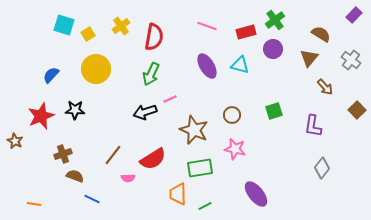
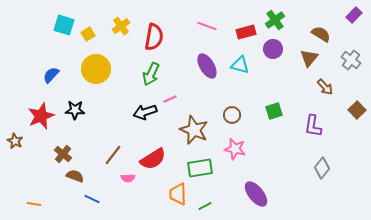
brown cross at (63, 154): rotated 30 degrees counterclockwise
